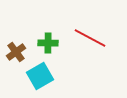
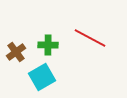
green cross: moved 2 px down
cyan square: moved 2 px right, 1 px down
